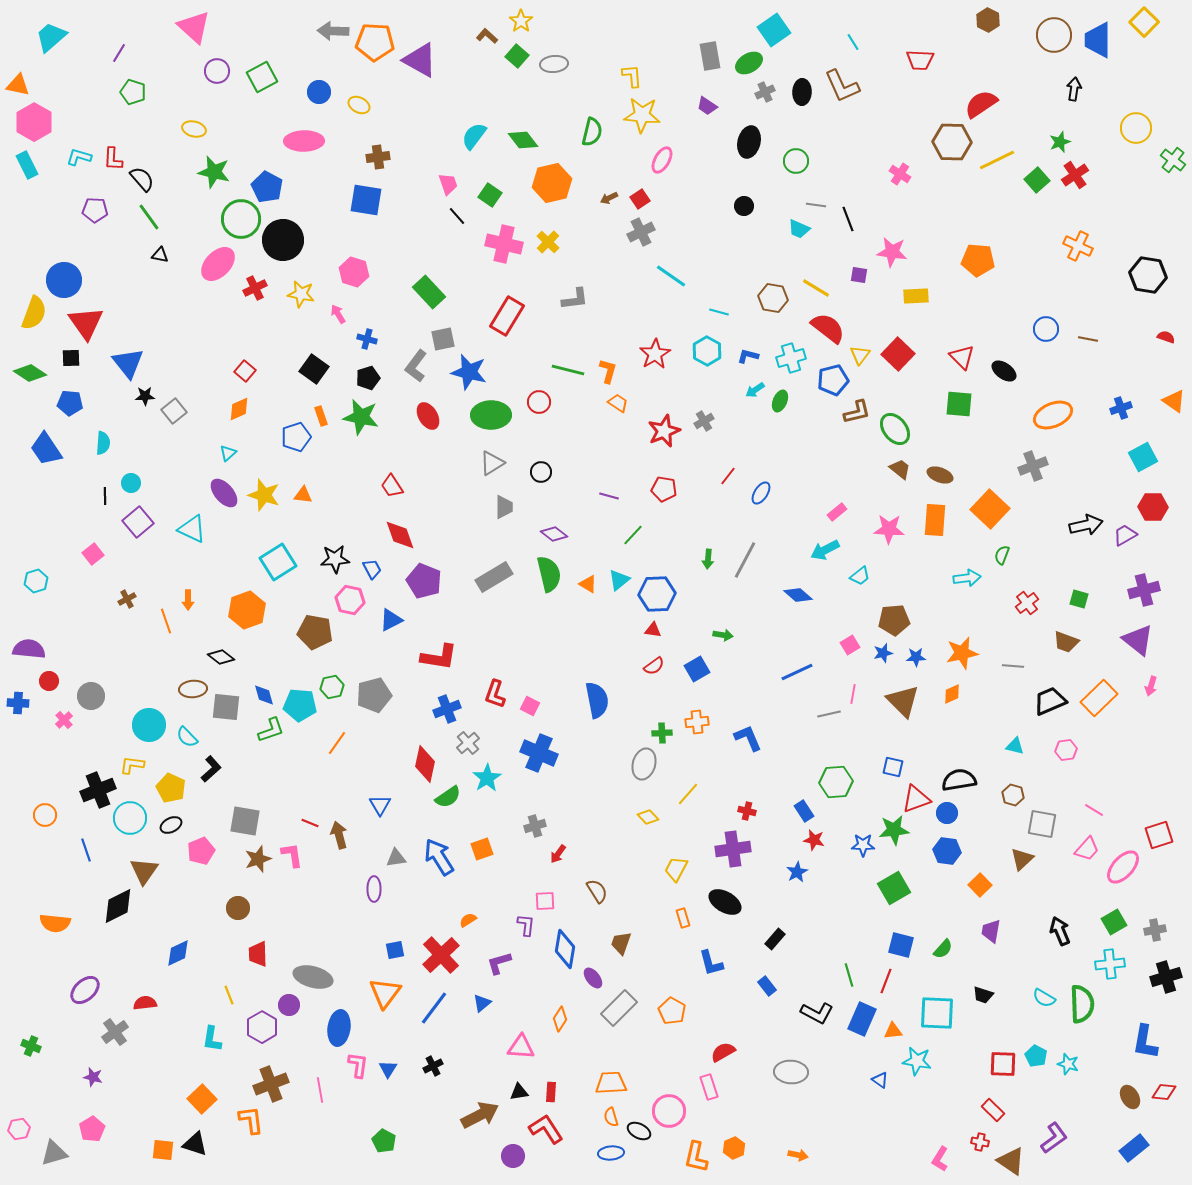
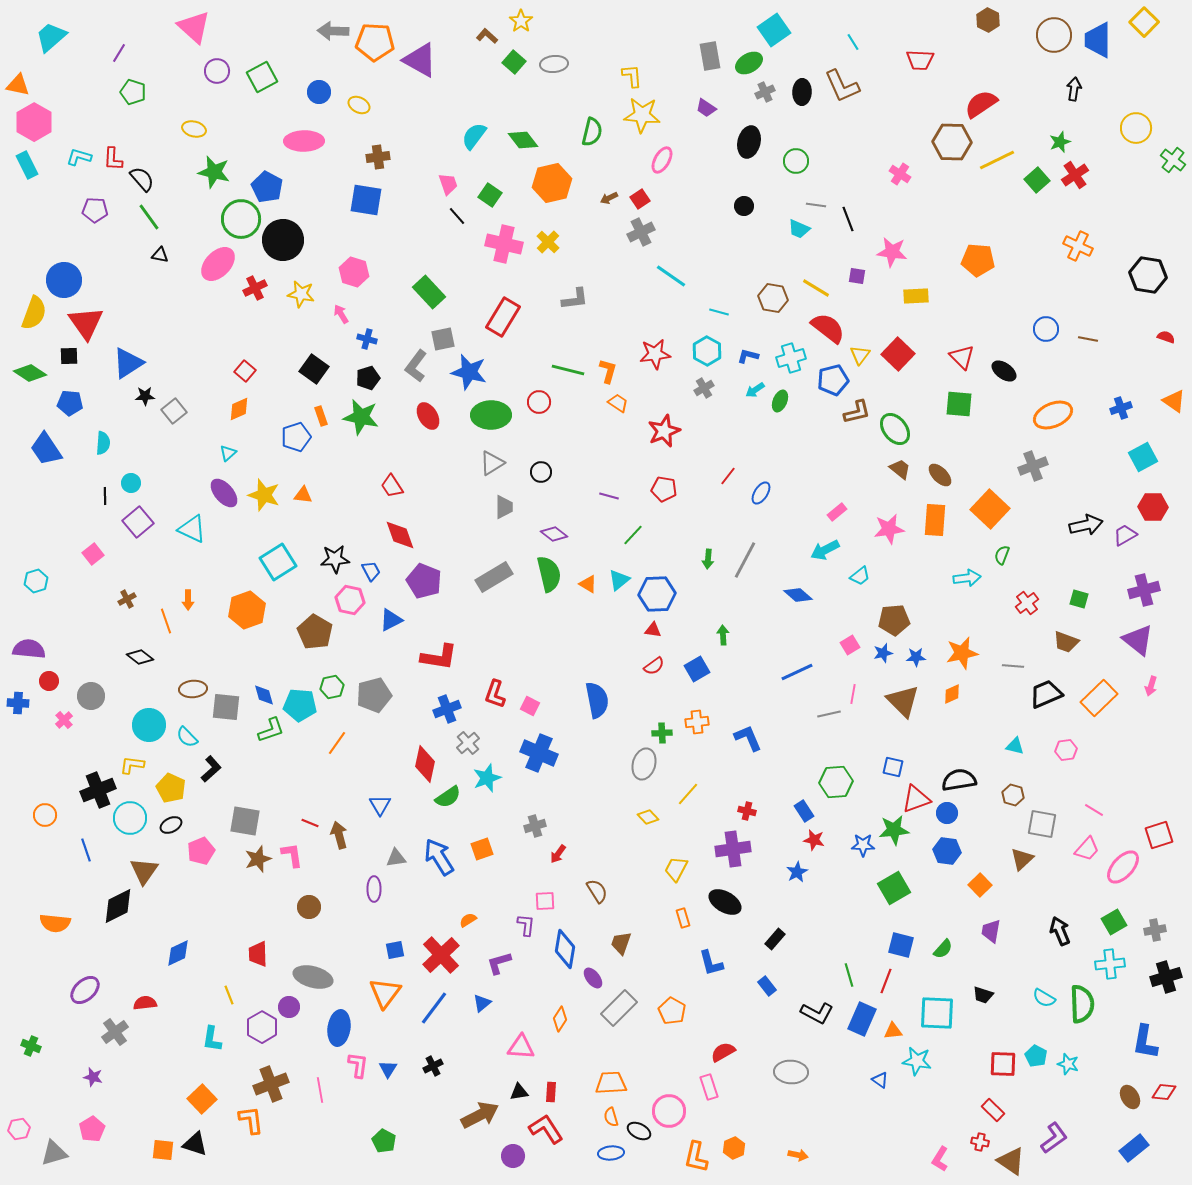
green square at (517, 56): moved 3 px left, 6 px down
purple trapezoid at (707, 106): moved 1 px left, 2 px down
purple square at (859, 275): moved 2 px left, 1 px down
pink arrow at (338, 314): moved 3 px right
red rectangle at (507, 316): moved 4 px left, 1 px down
red star at (655, 354): rotated 24 degrees clockwise
black square at (71, 358): moved 2 px left, 2 px up
blue triangle at (128, 363): rotated 36 degrees clockwise
gray cross at (704, 421): moved 33 px up
brown ellipse at (940, 475): rotated 25 degrees clockwise
pink star at (889, 529): rotated 12 degrees counterclockwise
blue trapezoid at (372, 569): moved 1 px left, 2 px down
brown pentagon at (315, 632): rotated 20 degrees clockwise
green arrow at (723, 635): rotated 102 degrees counterclockwise
black diamond at (221, 657): moved 81 px left
black trapezoid at (1050, 701): moved 4 px left, 7 px up
cyan star at (487, 778): rotated 12 degrees clockwise
brown circle at (238, 908): moved 71 px right, 1 px up
purple circle at (289, 1005): moved 2 px down
